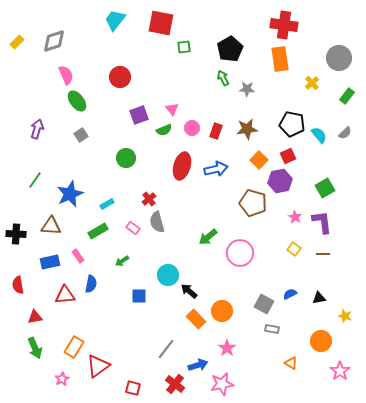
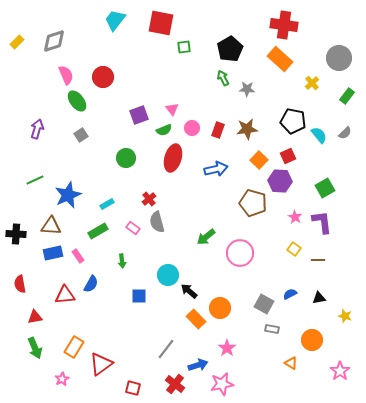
orange rectangle at (280, 59): rotated 40 degrees counterclockwise
red circle at (120, 77): moved 17 px left
black pentagon at (292, 124): moved 1 px right, 3 px up
red rectangle at (216, 131): moved 2 px right, 1 px up
red ellipse at (182, 166): moved 9 px left, 8 px up
green line at (35, 180): rotated 30 degrees clockwise
purple hexagon at (280, 181): rotated 15 degrees clockwise
blue star at (70, 194): moved 2 px left, 1 px down
green arrow at (208, 237): moved 2 px left
brown line at (323, 254): moved 5 px left, 6 px down
green arrow at (122, 261): rotated 64 degrees counterclockwise
blue rectangle at (50, 262): moved 3 px right, 9 px up
blue semicircle at (91, 284): rotated 18 degrees clockwise
red semicircle at (18, 285): moved 2 px right, 1 px up
orange circle at (222, 311): moved 2 px left, 3 px up
orange circle at (321, 341): moved 9 px left, 1 px up
red triangle at (98, 366): moved 3 px right, 2 px up
